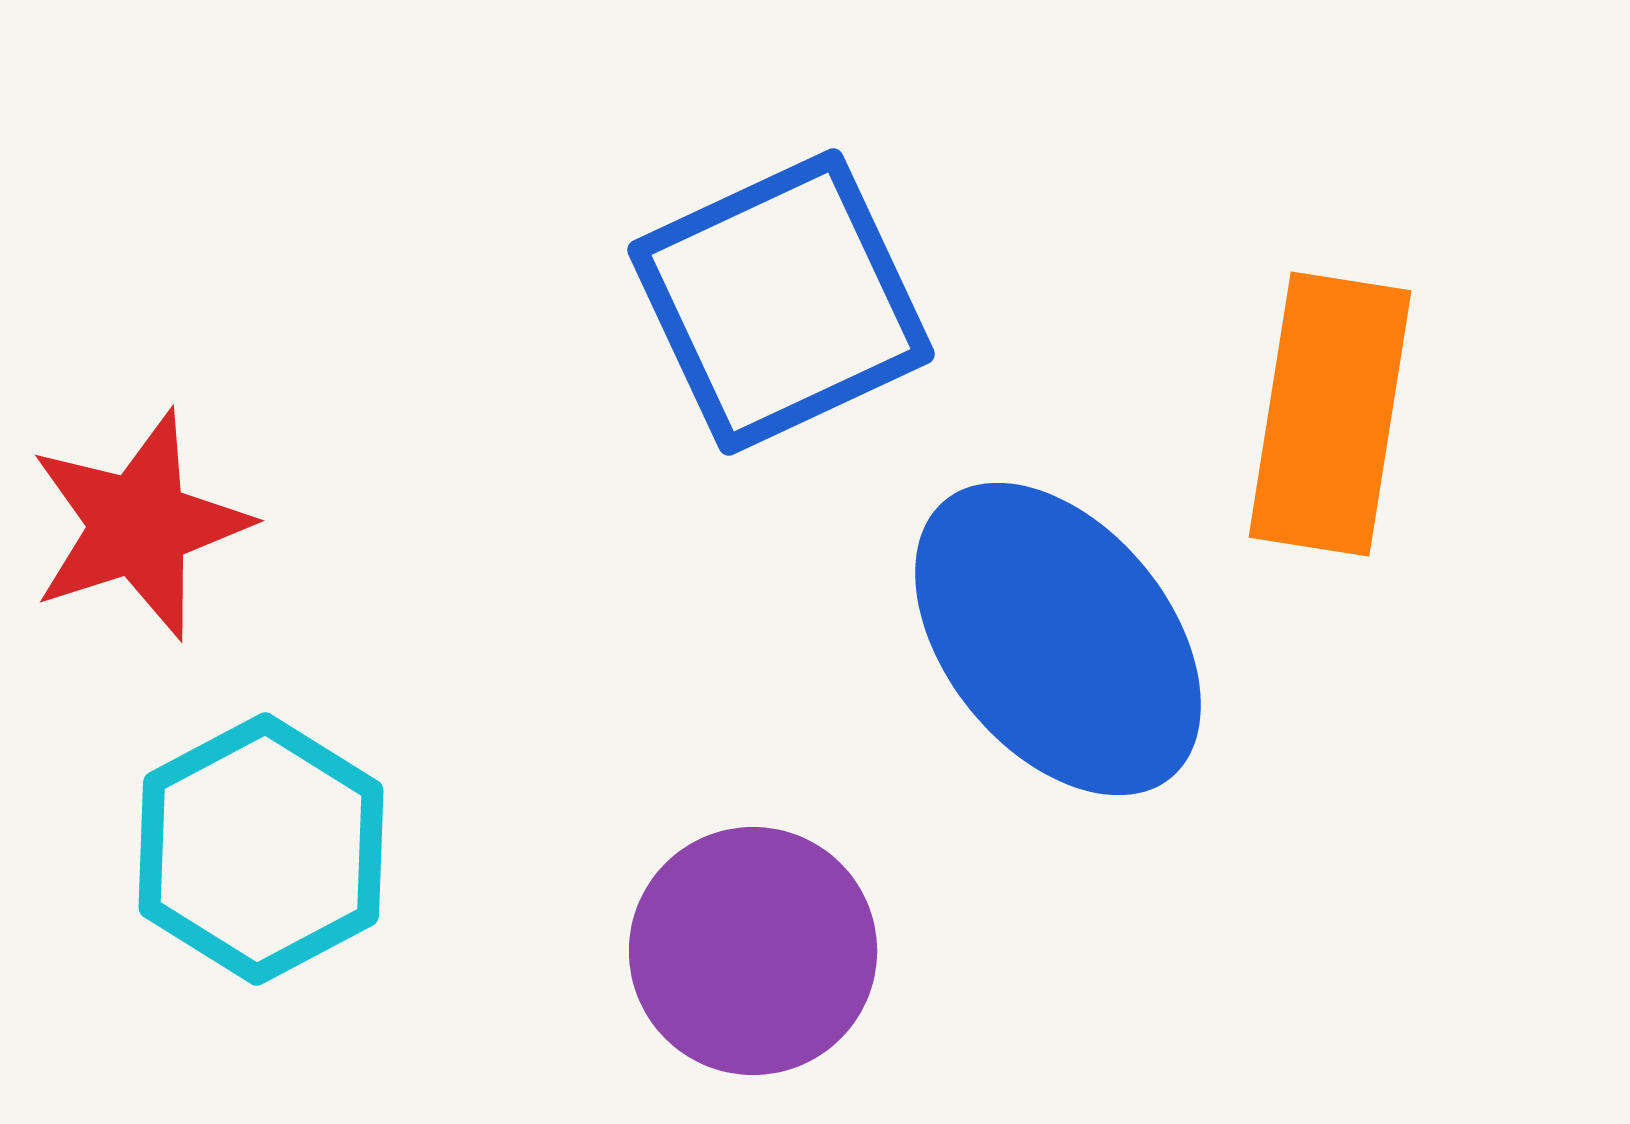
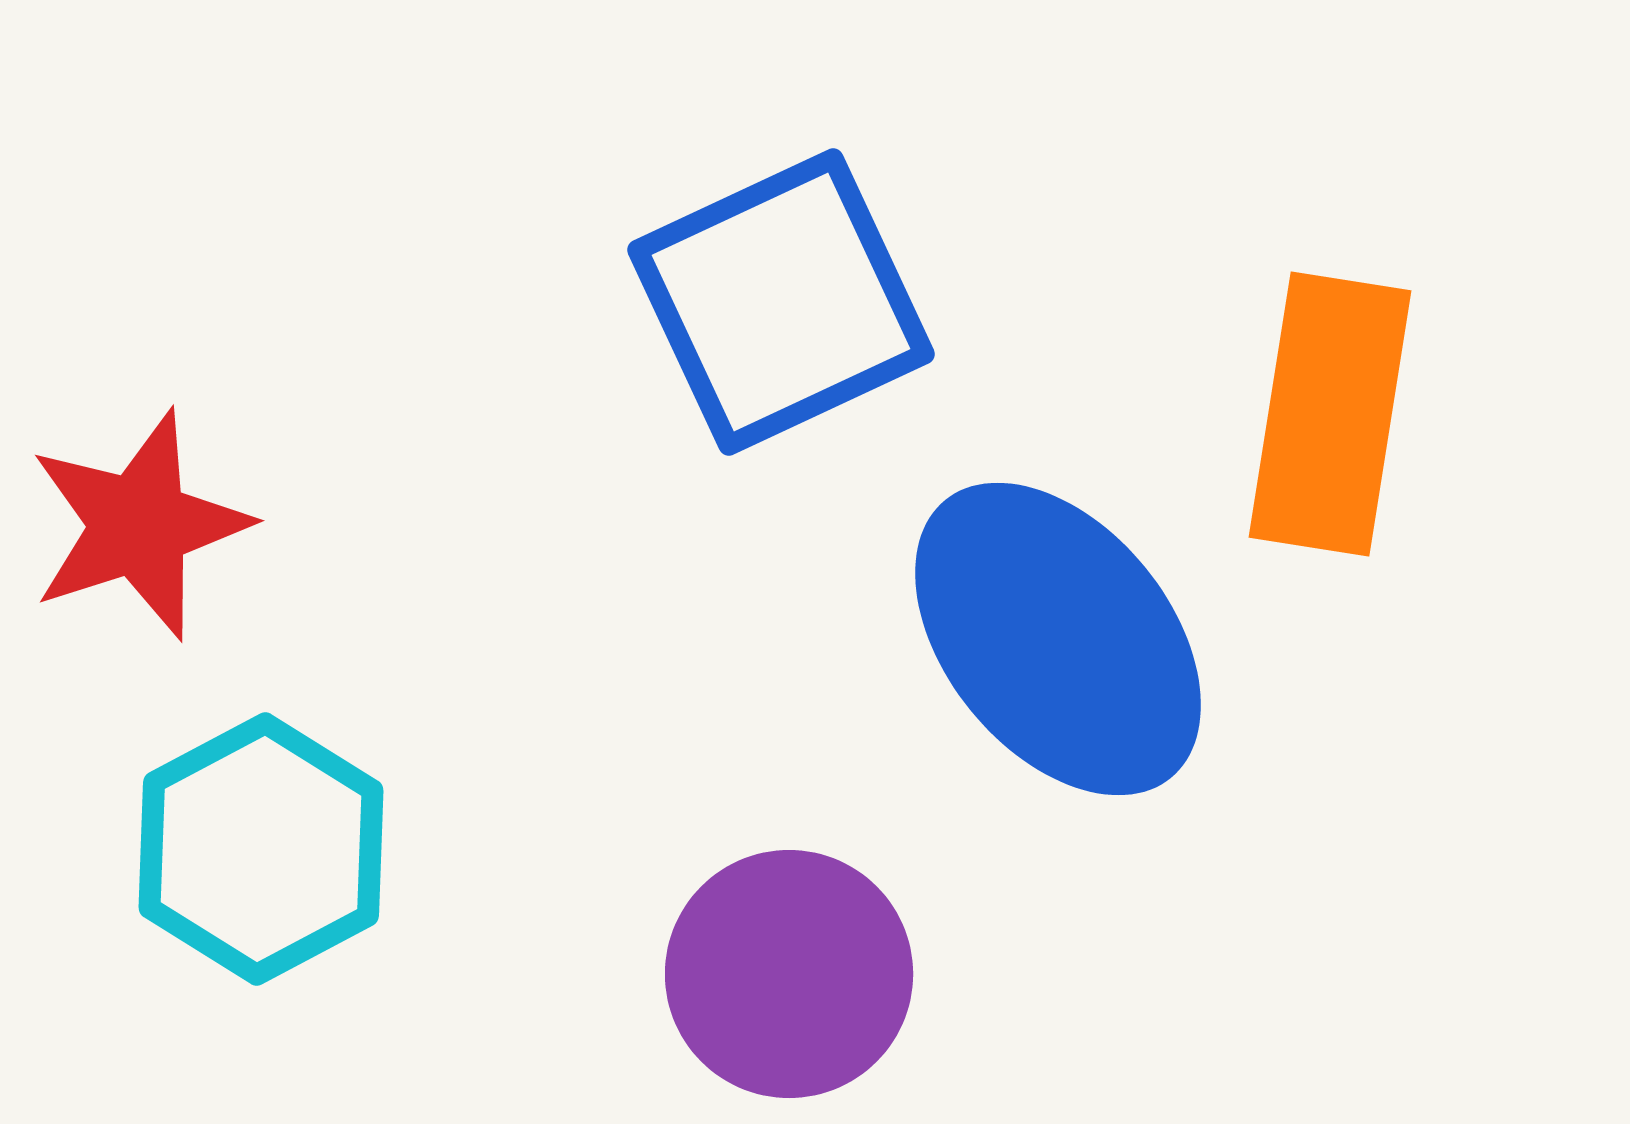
purple circle: moved 36 px right, 23 px down
